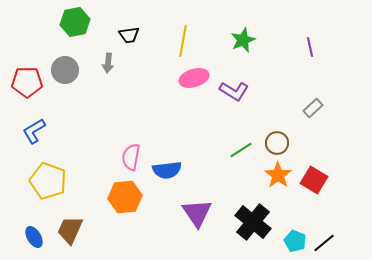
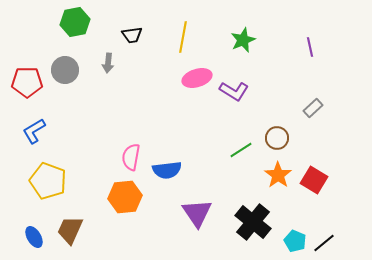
black trapezoid: moved 3 px right
yellow line: moved 4 px up
pink ellipse: moved 3 px right
brown circle: moved 5 px up
